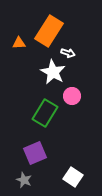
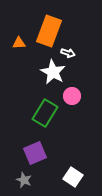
orange rectangle: rotated 12 degrees counterclockwise
